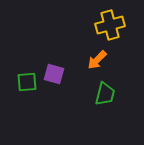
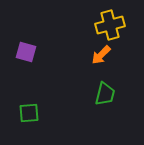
orange arrow: moved 4 px right, 5 px up
purple square: moved 28 px left, 22 px up
green square: moved 2 px right, 31 px down
